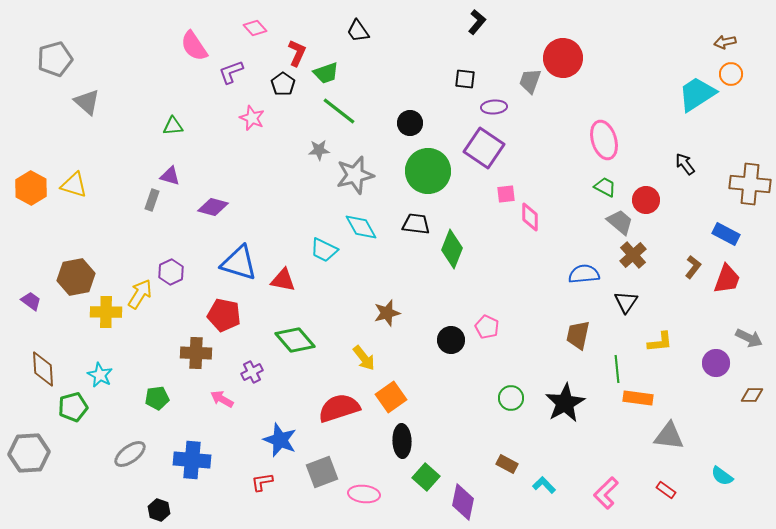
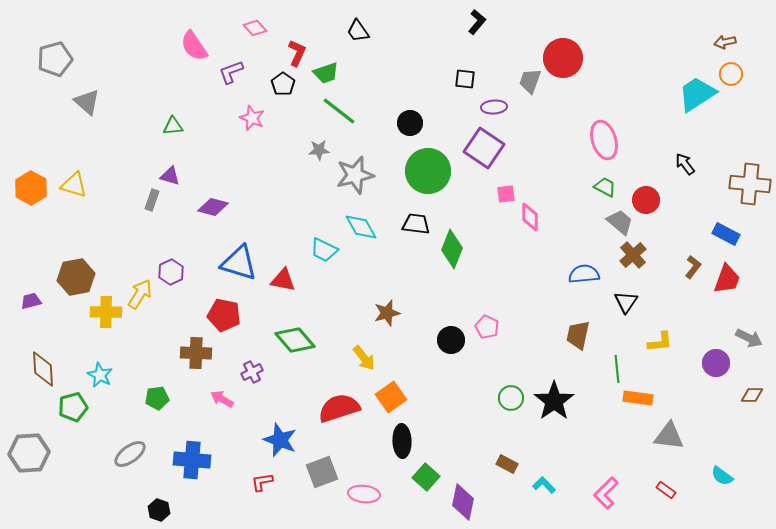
purple trapezoid at (31, 301): rotated 50 degrees counterclockwise
black star at (565, 403): moved 11 px left, 2 px up; rotated 6 degrees counterclockwise
